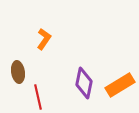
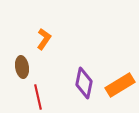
brown ellipse: moved 4 px right, 5 px up
